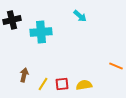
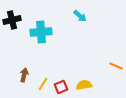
red square: moved 1 px left, 3 px down; rotated 16 degrees counterclockwise
